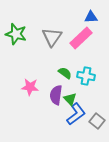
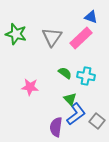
blue triangle: rotated 24 degrees clockwise
purple semicircle: moved 32 px down
